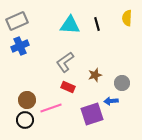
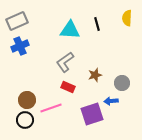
cyan triangle: moved 5 px down
